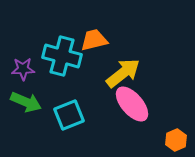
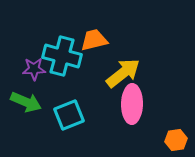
purple star: moved 11 px right
pink ellipse: rotated 42 degrees clockwise
orange hexagon: rotated 15 degrees clockwise
